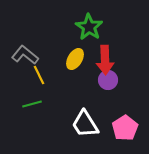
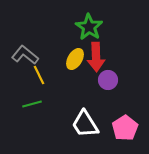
red arrow: moved 9 px left, 3 px up
